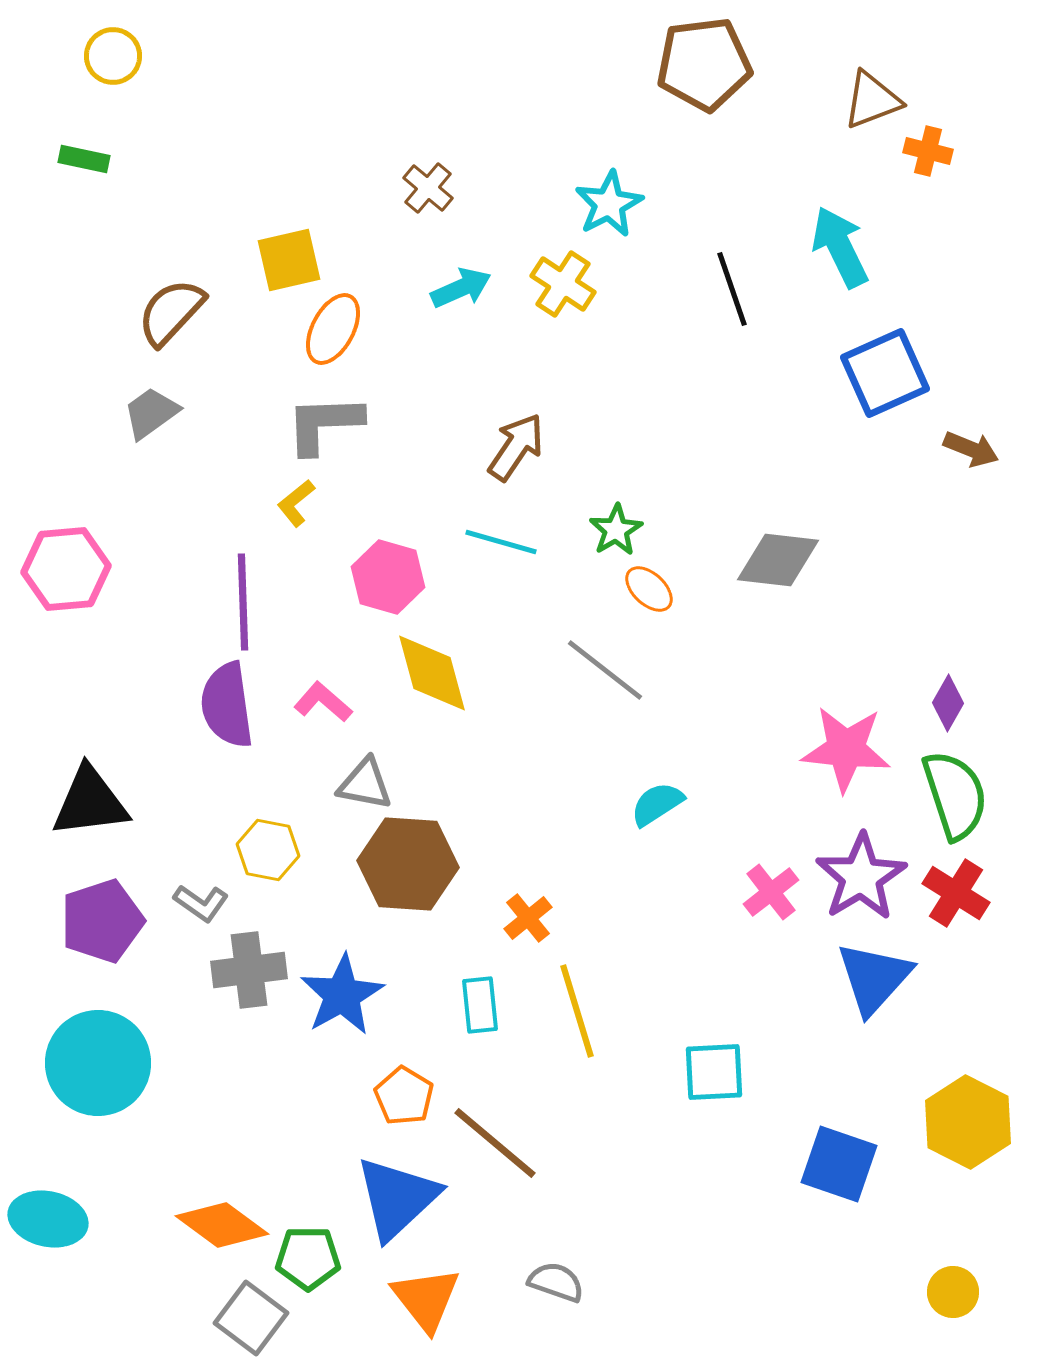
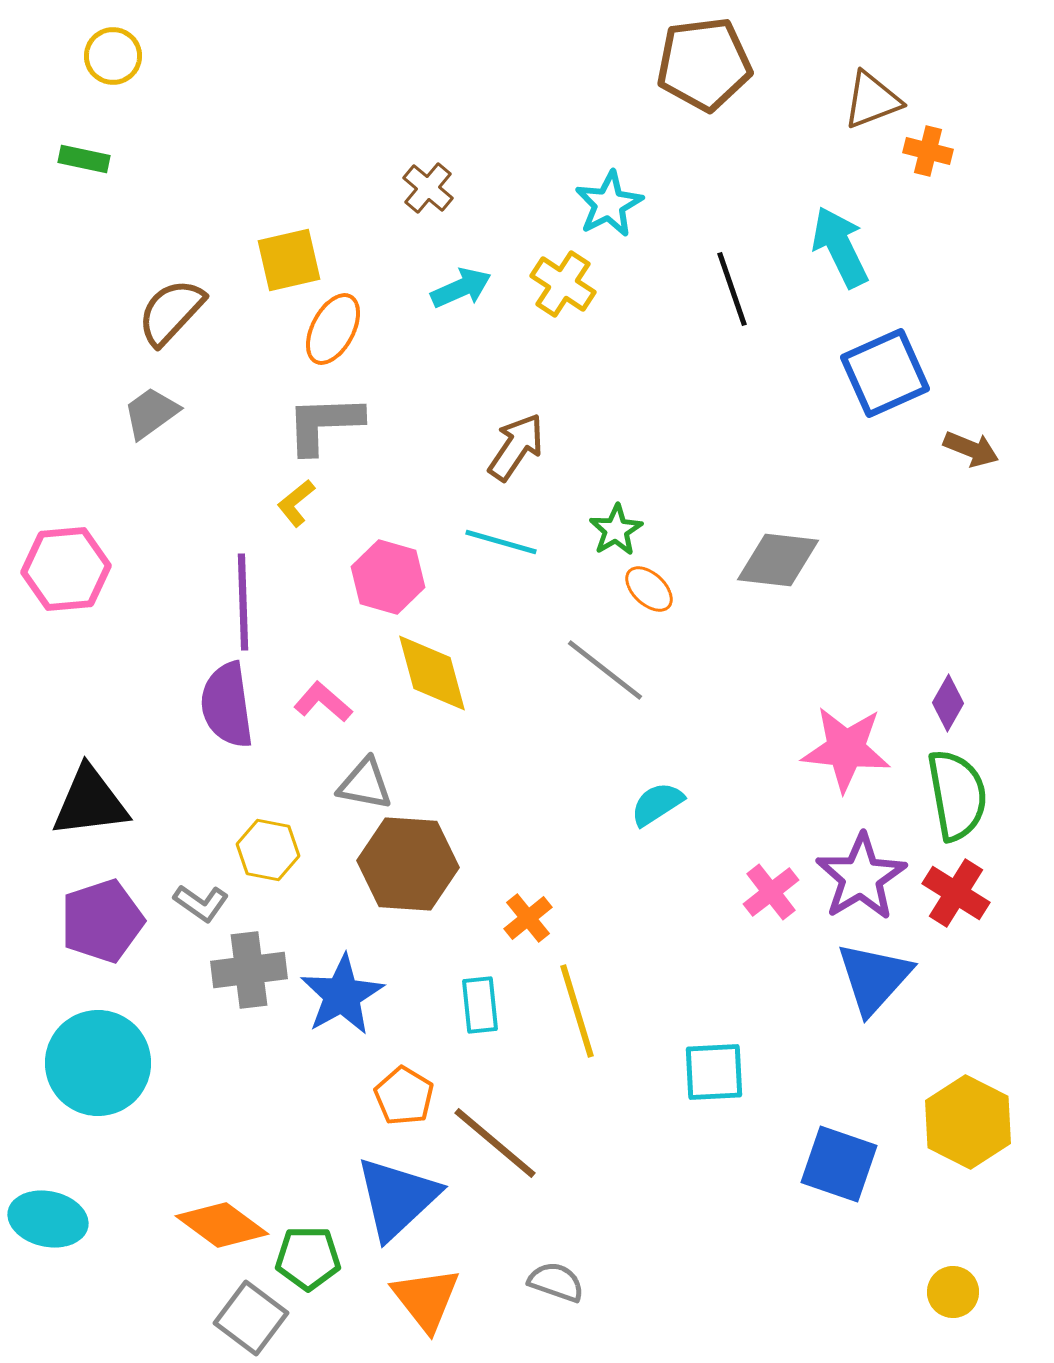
green semicircle at (955, 795): moved 2 px right; rotated 8 degrees clockwise
